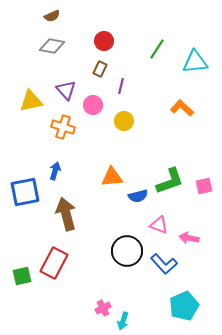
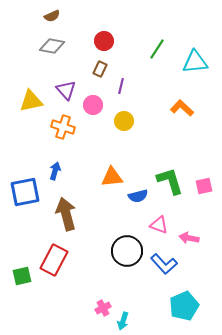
green L-shape: rotated 88 degrees counterclockwise
red rectangle: moved 3 px up
